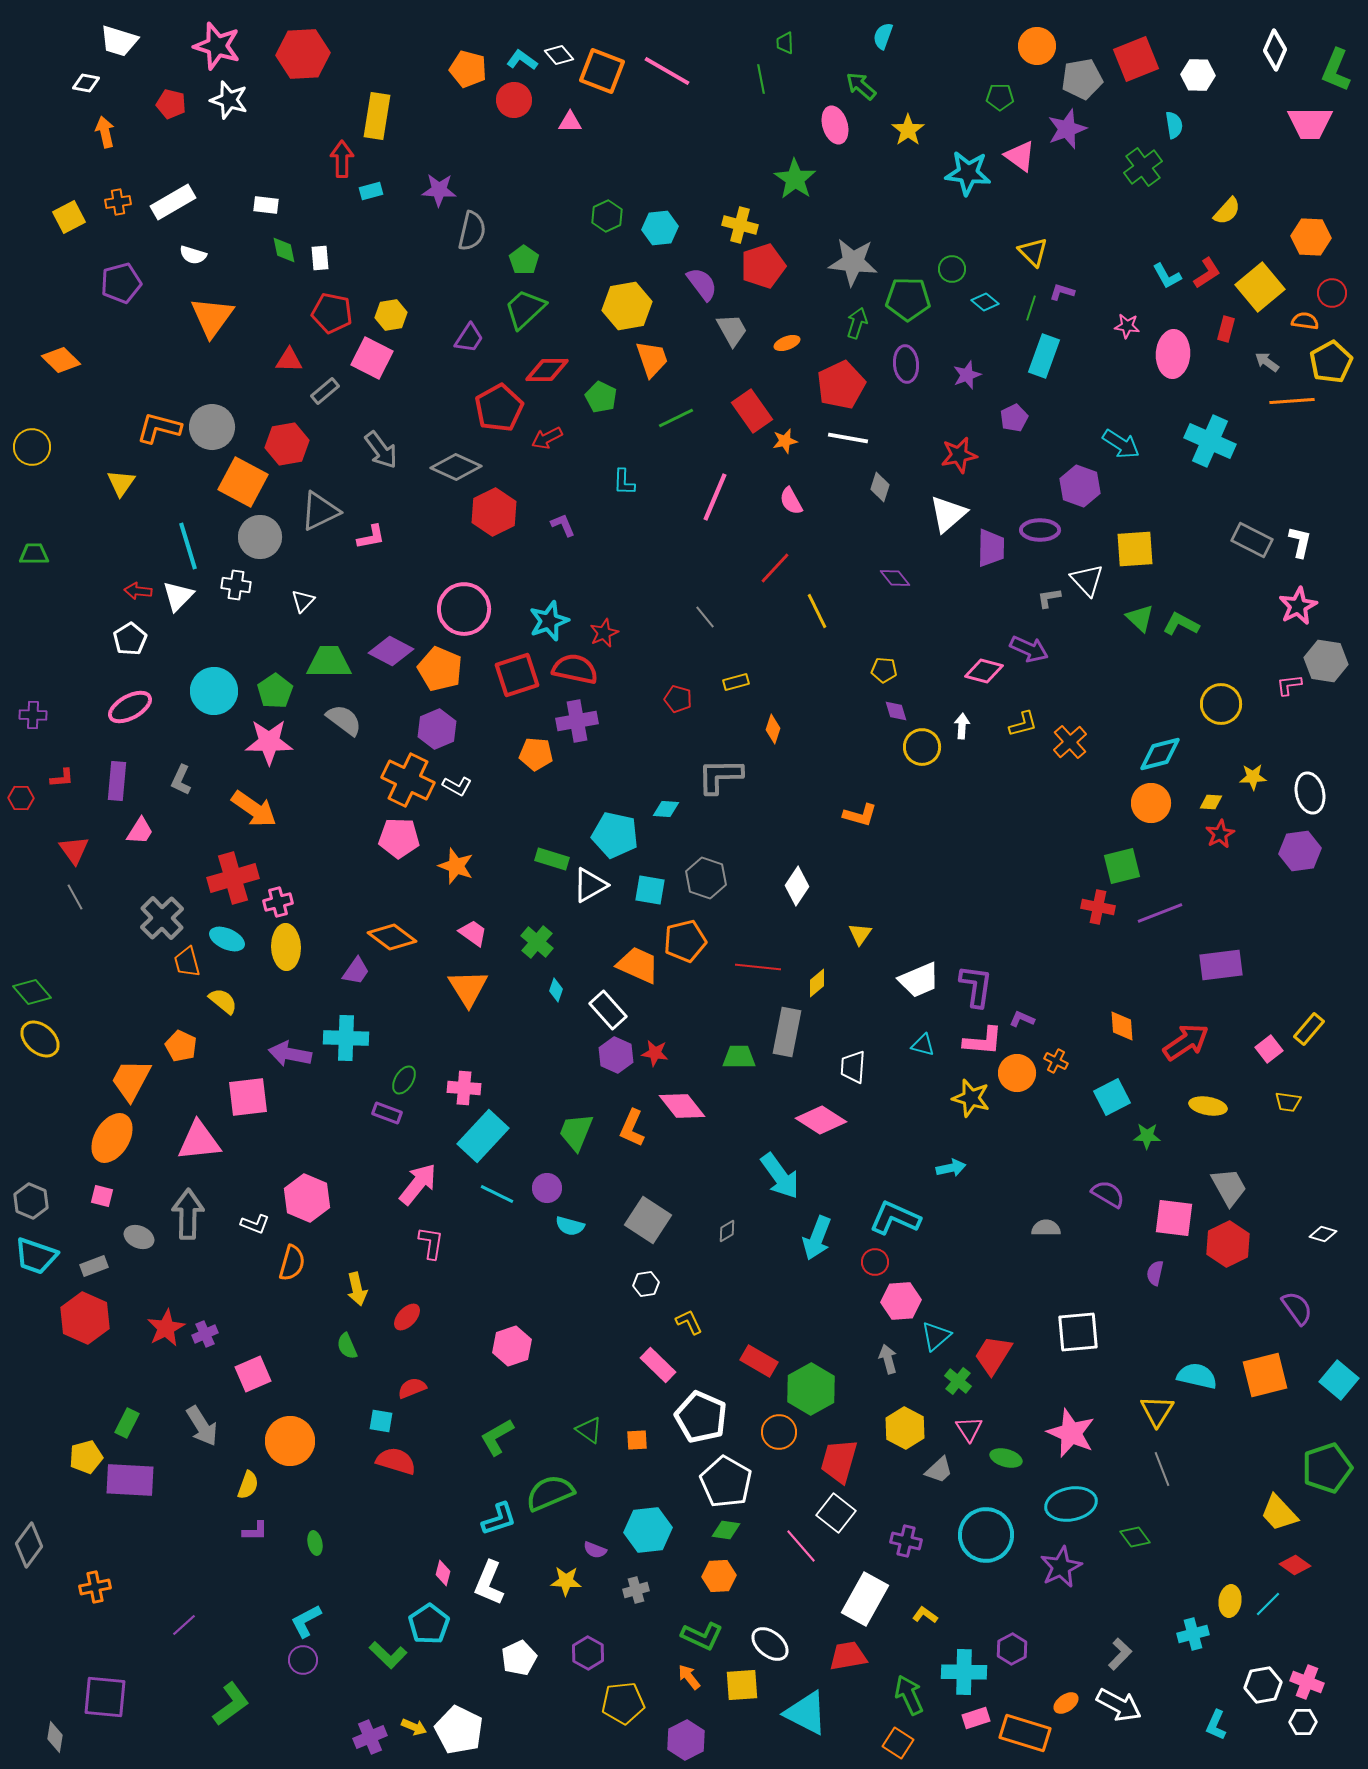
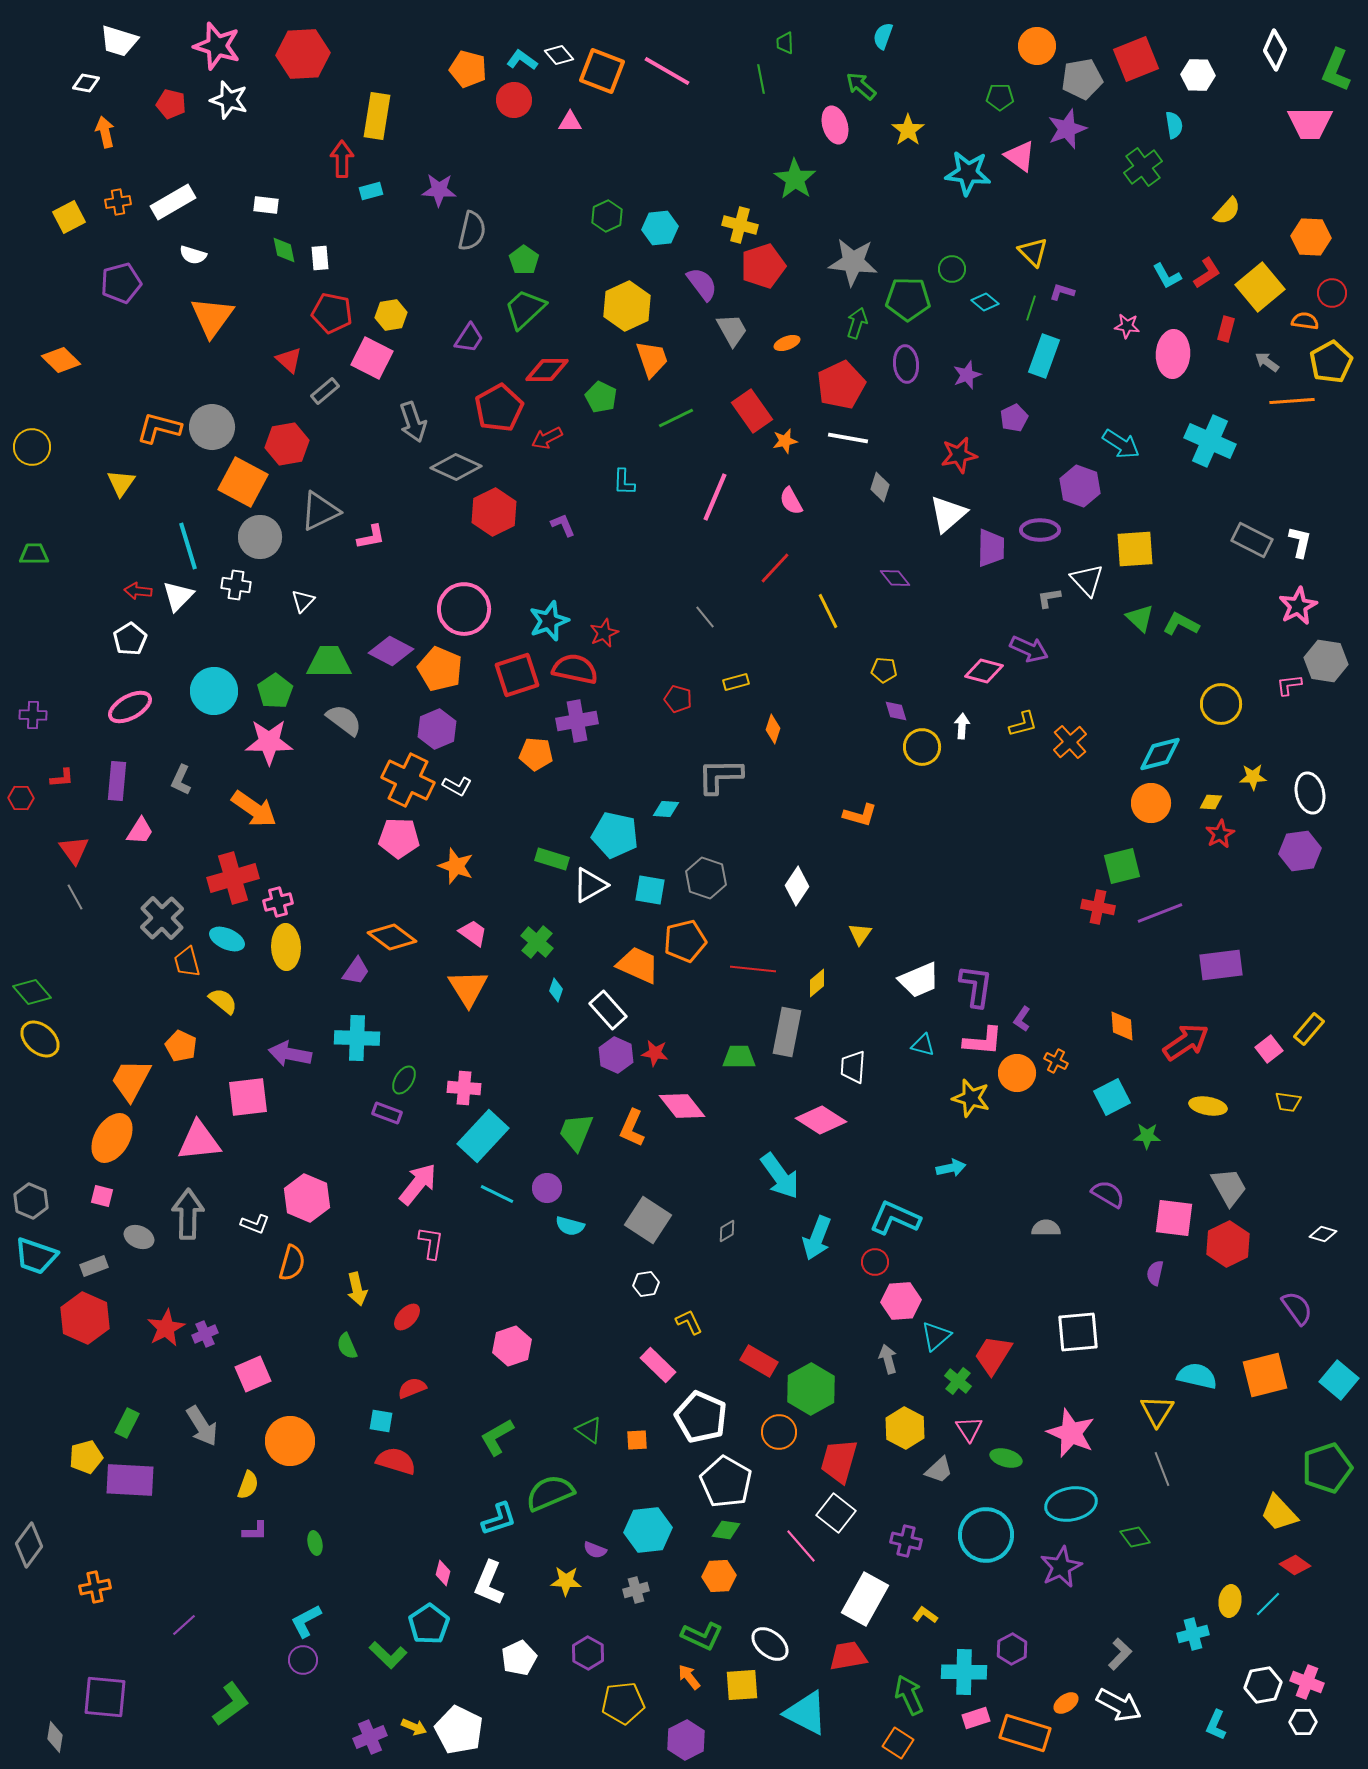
yellow hexagon at (627, 306): rotated 15 degrees counterclockwise
red triangle at (289, 360): rotated 40 degrees clockwise
gray arrow at (381, 450): moved 32 px right, 28 px up; rotated 18 degrees clockwise
yellow line at (817, 611): moved 11 px right
red line at (758, 967): moved 5 px left, 2 px down
purple L-shape at (1022, 1019): rotated 80 degrees counterclockwise
cyan cross at (346, 1038): moved 11 px right
